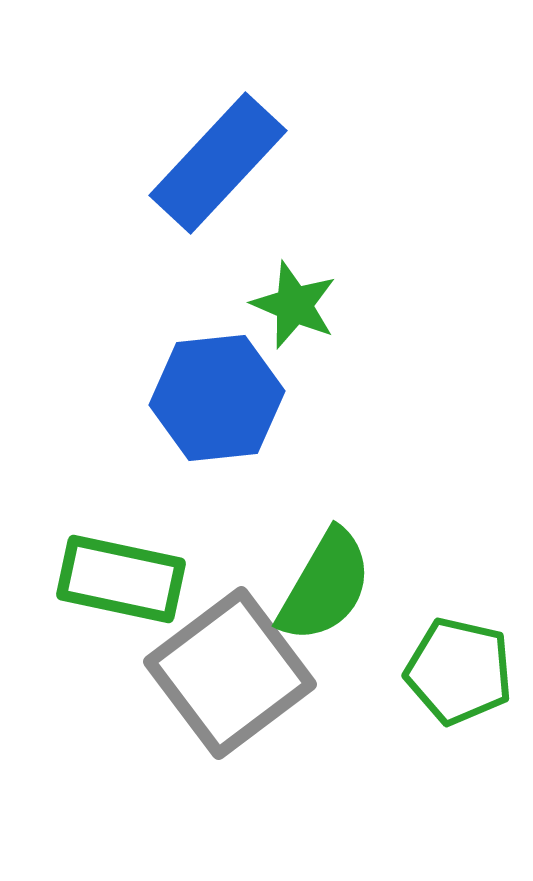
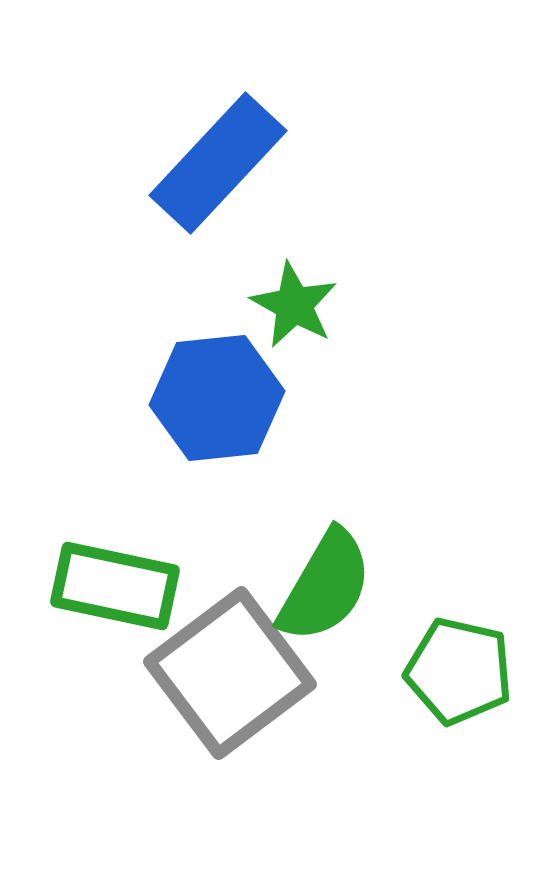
green star: rotated 6 degrees clockwise
green rectangle: moved 6 px left, 7 px down
